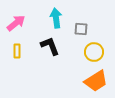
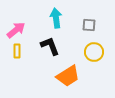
pink arrow: moved 7 px down
gray square: moved 8 px right, 4 px up
orange trapezoid: moved 28 px left, 5 px up
